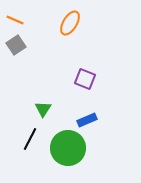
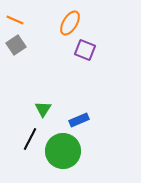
purple square: moved 29 px up
blue rectangle: moved 8 px left
green circle: moved 5 px left, 3 px down
